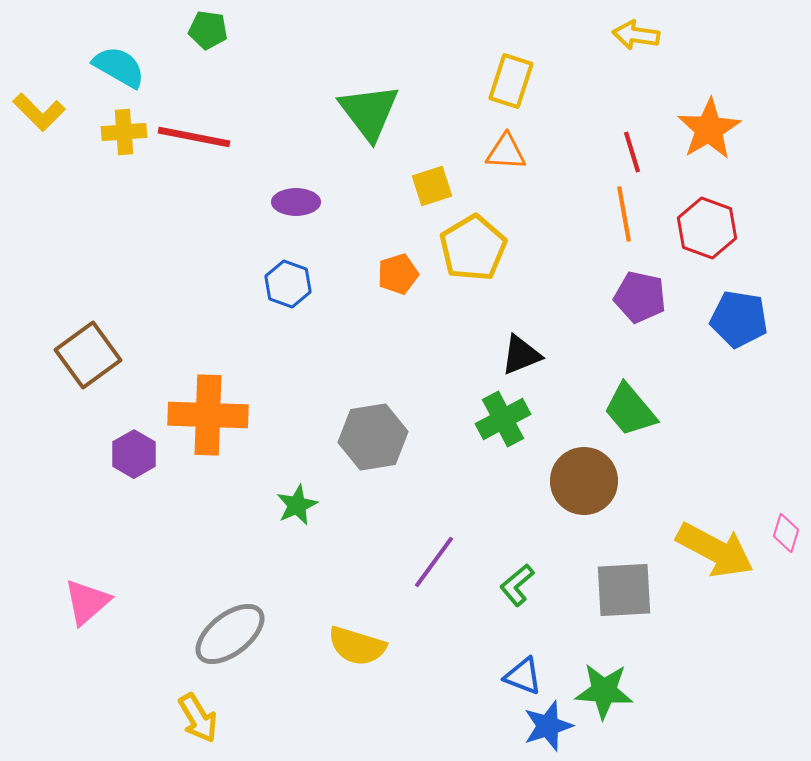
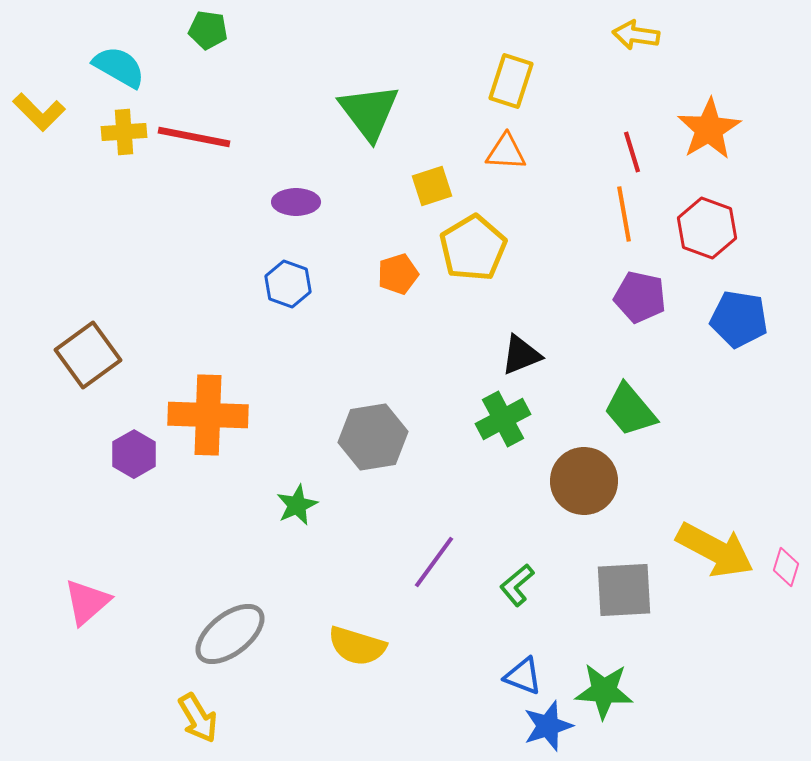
pink diamond at (786, 533): moved 34 px down
